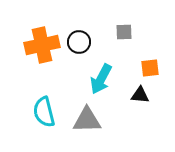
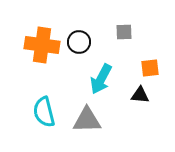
orange cross: rotated 20 degrees clockwise
